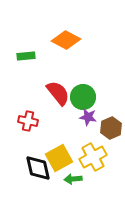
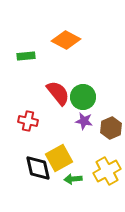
purple star: moved 4 px left, 4 px down
yellow cross: moved 14 px right, 14 px down
